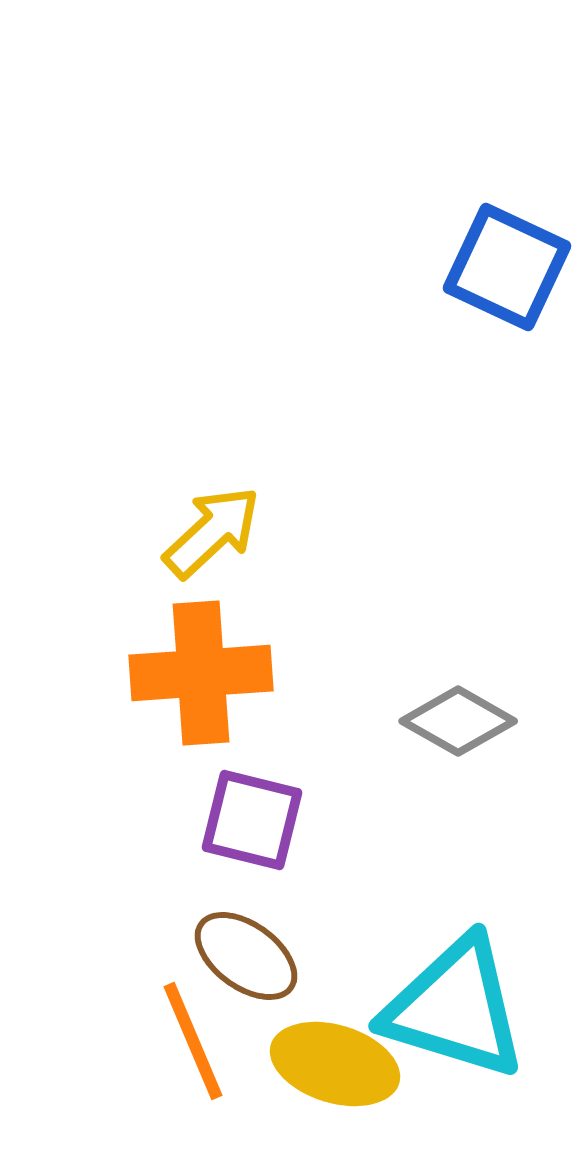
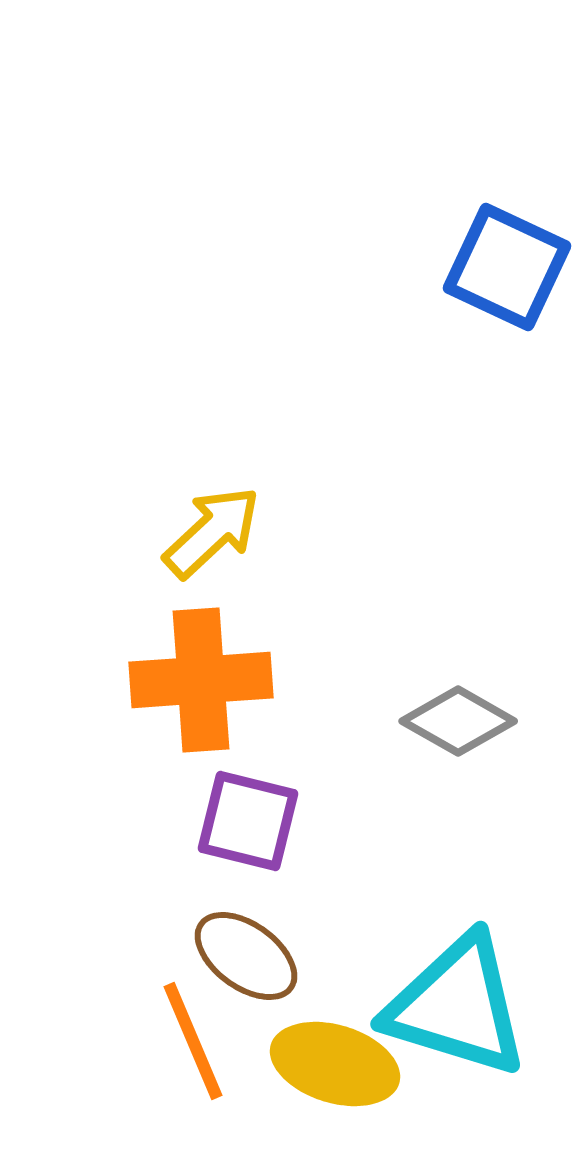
orange cross: moved 7 px down
purple square: moved 4 px left, 1 px down
cyan triangle: moved 2 px right, 2 px up
